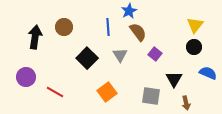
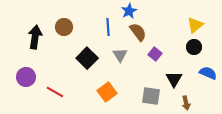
yellow triangle: rotated 12 degrees clockwise
